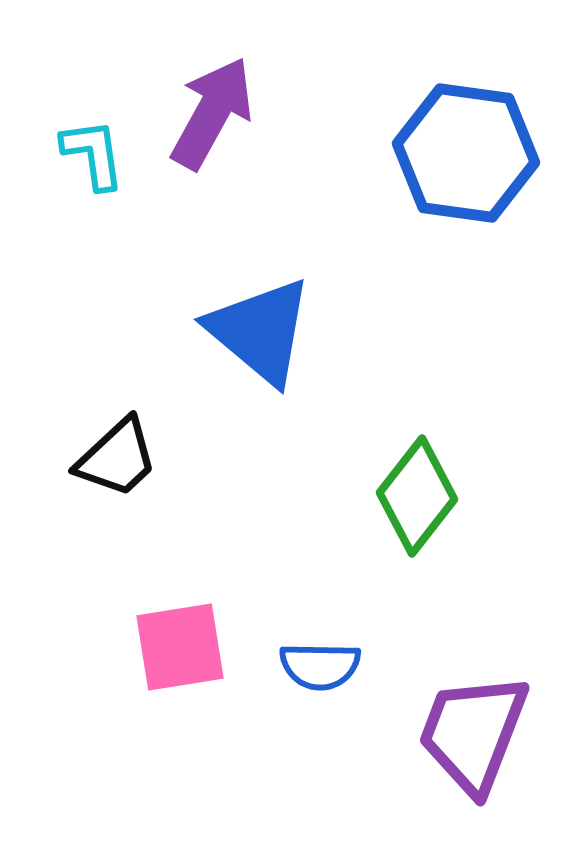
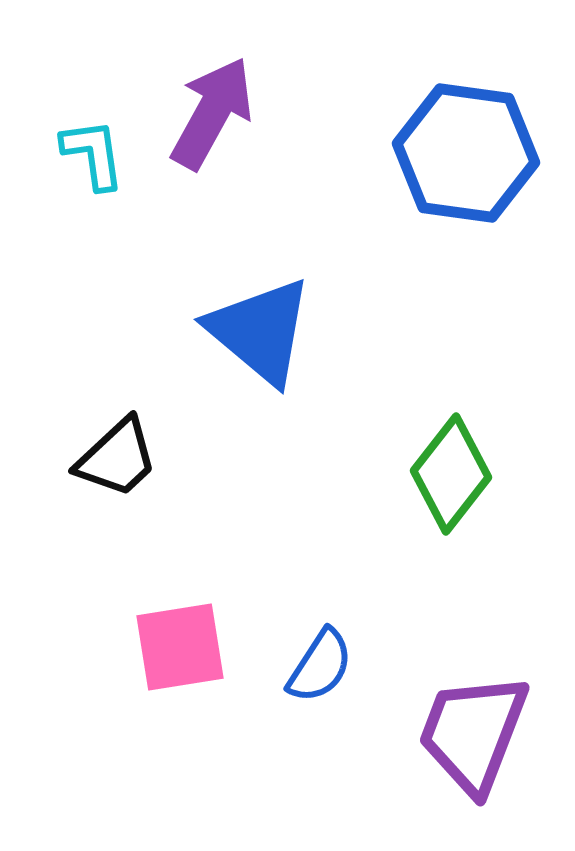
green diamond: moved 34 px right, 22 px up
blue semicircle: rotated 58 degrees counterclockwise
